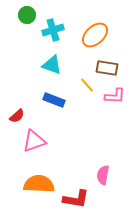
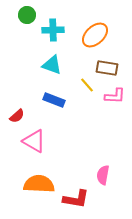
cyan cross: rotated 15 degrees clockwise
pink triangle: rotated 50 degrees clockwise
